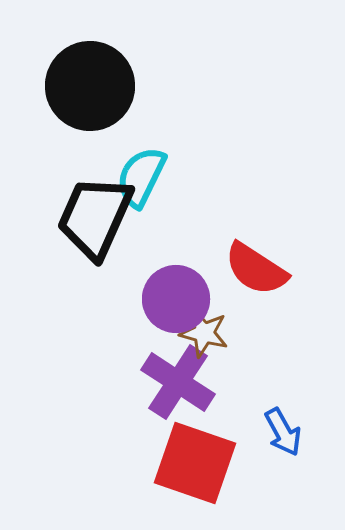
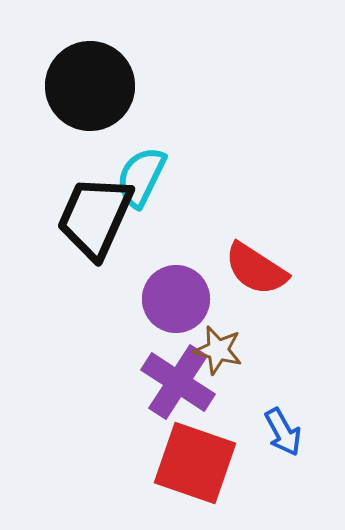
brown star: moved 14 px right, 17 px down
